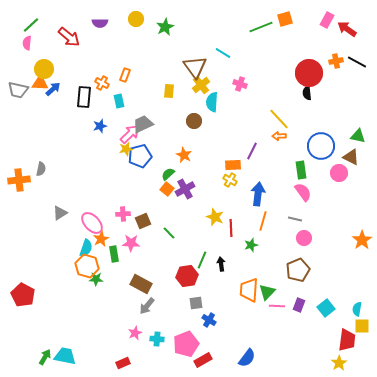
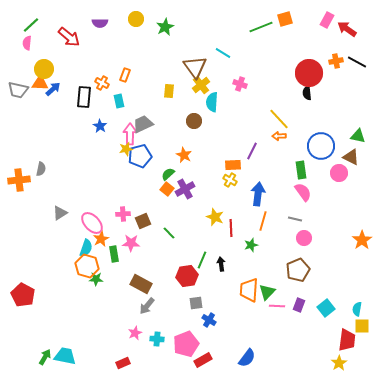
blue star at (100, 126): rotated 24 degrees counterclockwise
pink arrow at (130, 134): rotated 45 degrees counterclockwise
